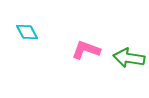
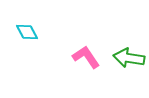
pink L-shape: moved 7 px down; rotated 36 degrees clockwise
